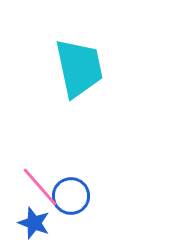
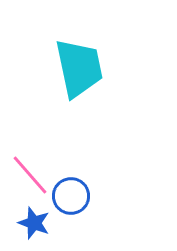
pink line: moved 10 px left, 12 px up
